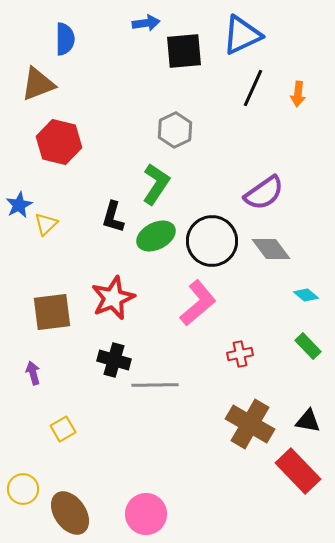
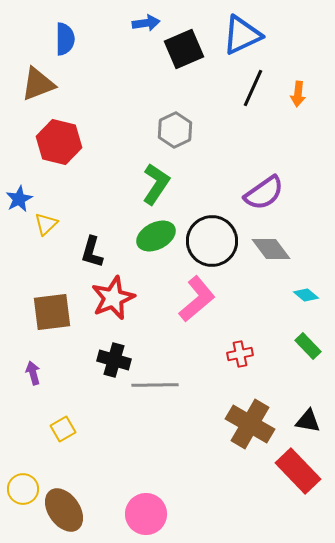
black square: moved 2 px up; rotated 18 degrees counterclockwise
blue star: moved 6 px up
black L-shape: moved 21 px left, 35 px down
pink L-shape: moved 1 px left, 4 px up
brown ellipse: moved 6 px left, 3 px up
